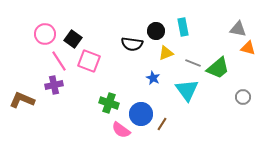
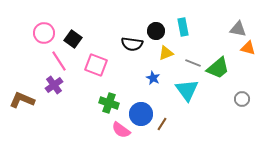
pink circle: moved 1 px left, 1 px up
pink square: moved 7 px right, 4 px down
purple cross: rotated 24 degrees counterclockwise
gray circle: moved 1 px left, 2 px down
